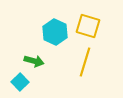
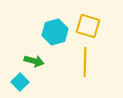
cyan hexagon: rotated 20 degrees clockwise
yellow line: rotated 16 degrees counterclockwise
